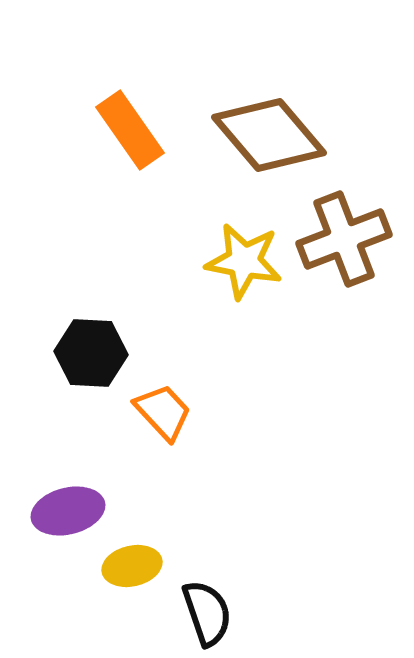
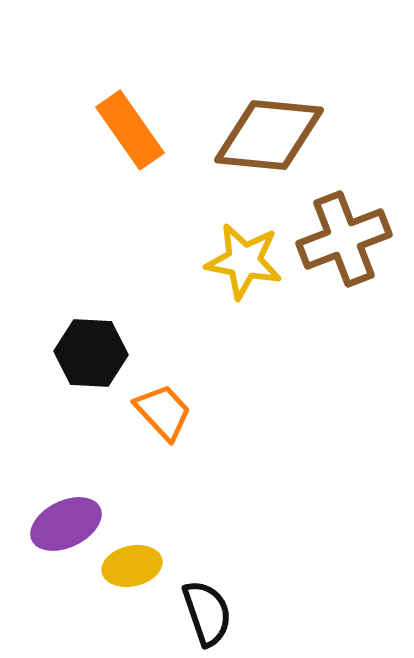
brown diamond: rotated 44 degrees counterclockwise
purple ellipse: moved 2 px left, 13 px down; rotated 12 degrees counterclockwise
